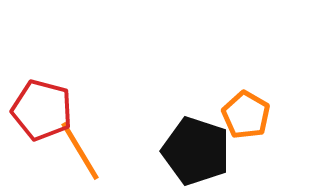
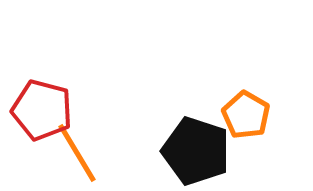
orange line: moved 3 px left, 2 px down
